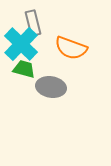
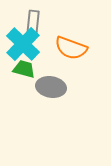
gray rectangle: rotated 20 degrees clockwise
cyan cross: moved 2 px right
